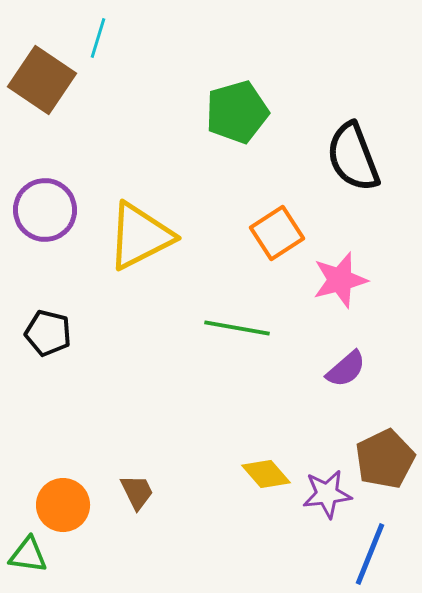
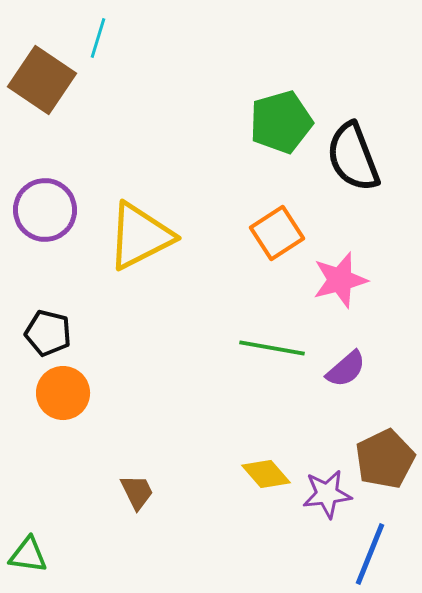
green pentagon: moved 44 px right, 10 px down
green line: moved 35 px right, 20 px down
orange circle: moved 112 px up
